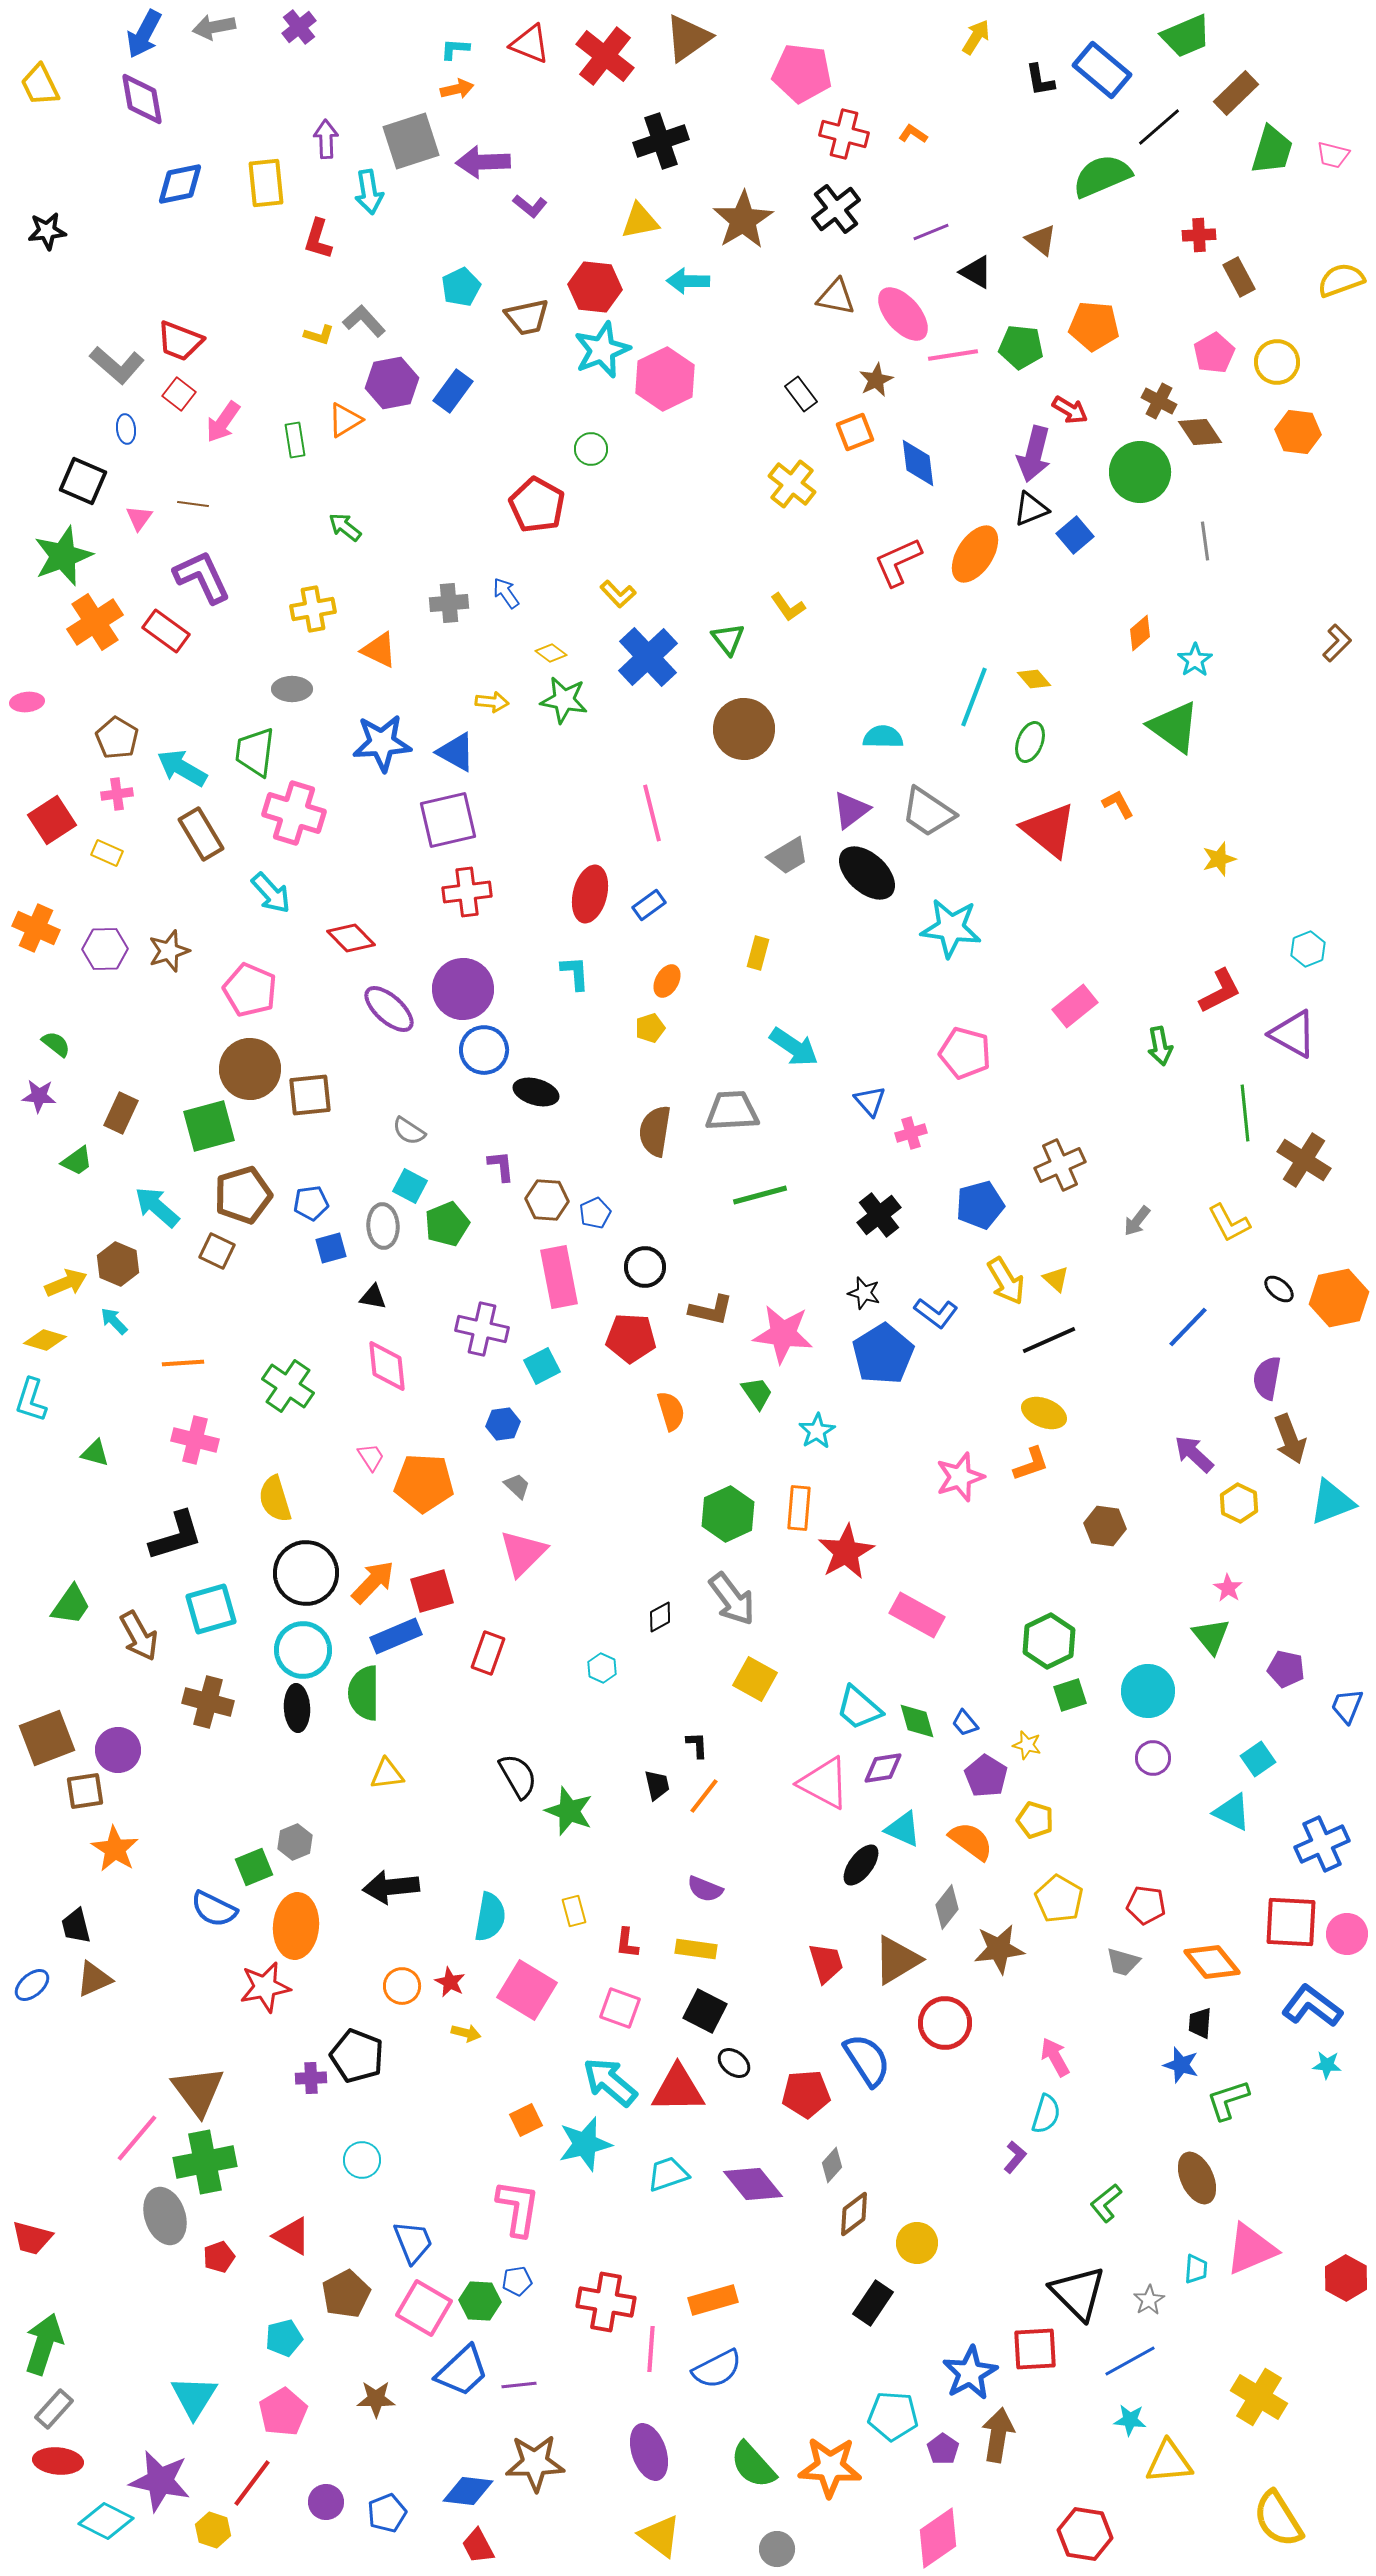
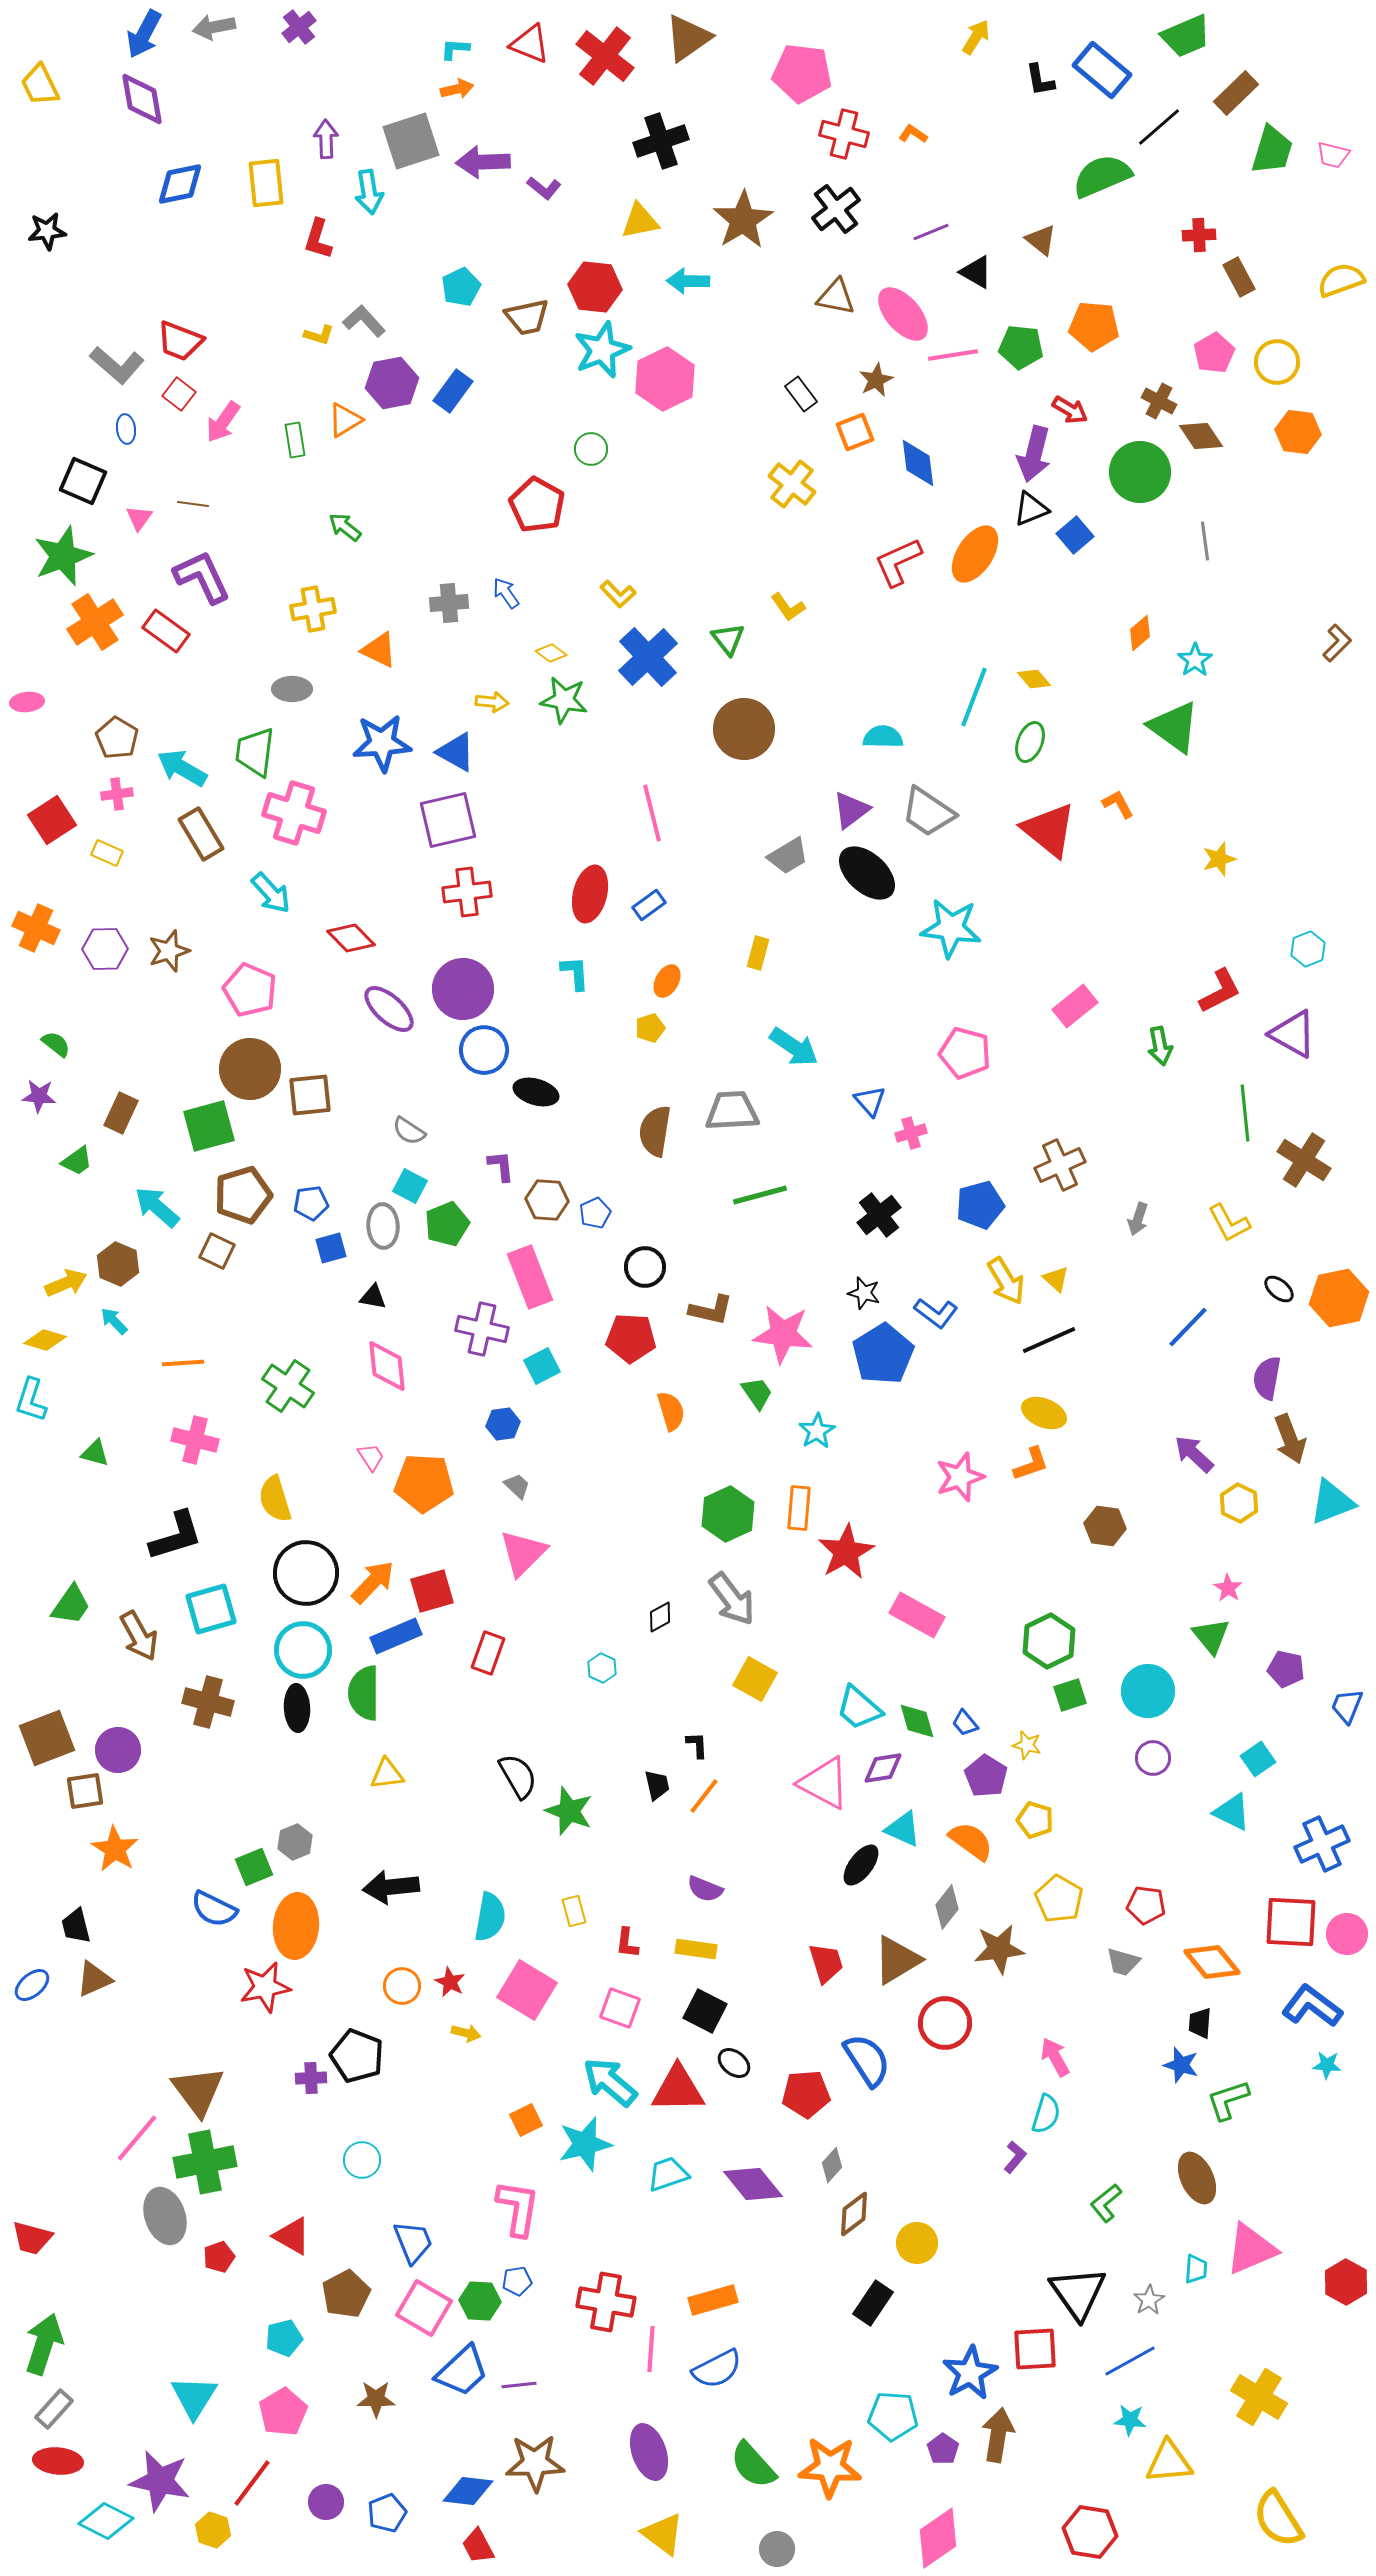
purple L-shape at (530, 206): moved 14 px right, 18 px up
brown diamond at (1200, 432): moved 1 px right, 4 px down
gray arrow at (1137, 1221): moved 1 px right, 2 px up; rotated 20 degrees counterclockwise
pink rectangle at (559, 1277): moved 29 px left; rotated 10 degrees counterclockwise
red hexagon at (1346, 2278): moved 4 px down
black triangle at (1078, 2293): rotated 10 degrees clockwise
red hexagon at (1085, 2534): moved 5 px right, 2 px up
yellow triangle at (660, 2536): moved 3 px right, 2 px up
